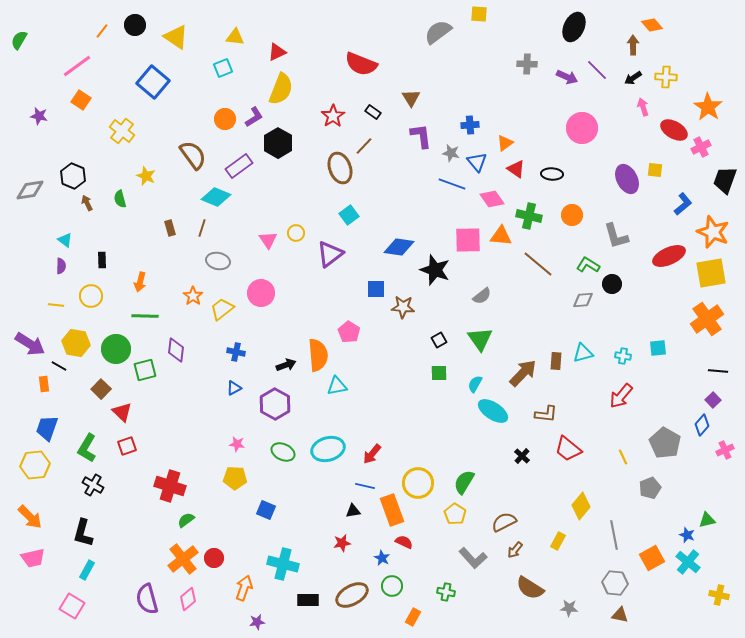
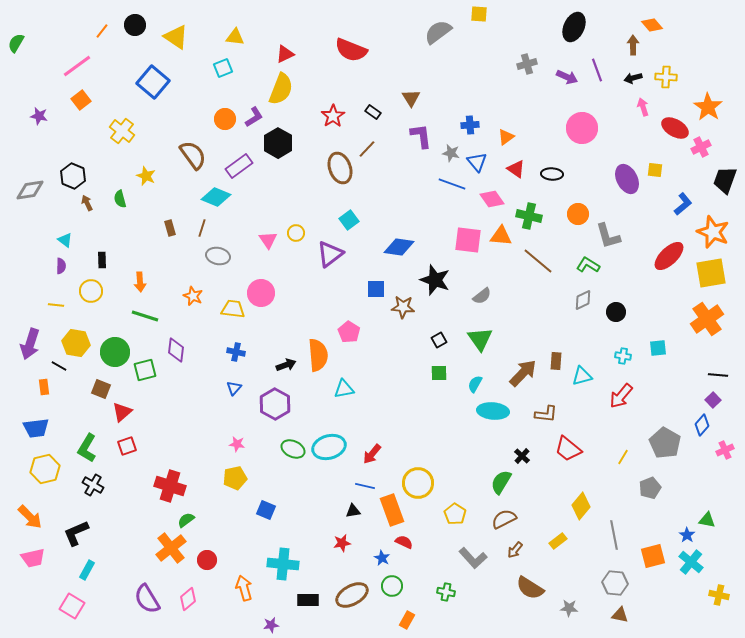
green semicircle at (19, 40): moved 3 px left, 3 px down
red triangle at (277, 52): moved 8 px right, 2 px down
red semicircle at (361, 64): moved 10 px left, 14 px up
gray cross at (527, 64): rotated 18 degrees counterclockwise
purple line at (597, 70): rotated 25 degrees clockwise
black arrow at (633, 78): rotated 18 degrees clockwise
orange square at (81, 100): rotated 18 degrees clockwise
red ellipse at (674, 130): moved 1 px right, 2 px up
orange triangle at (505, 143): moved 1 px right, 6 px up
brown line at (364, 146): moved 3 px right, 3 px down
cyan square at (349, 215): moved 5 px down
orange circle at (572, 215): moved 6 px right, 1 px up
gray L-shape at (616, 236): moved 8 px left
pink square at (468, 240): rotated 8 degrees clockwise
red ellipse at (669, 256): rotated 20 degrees counterclockwise
gray ellipse at (218, 261): moved 5 px up
brown line at (538, 264): moved 3 px up
black star at (435, 270): moved 10 px down
orange arrow at (140, 282): rotated 18 degrees counterclockwise
black circle at (612, 284): moved 4 px right, 28 px down
yellow circle at (91, 296): moved 5 px up
orange star at (193, 296): rotated 12 degrees counterclockwise
gray diamond at (583, 300): rotated 20 degrees counterclockwise
yellow trapezoid at (222, 309): moved 11 px right; rotated 45 degrees clockwise
green line at (145, 316): rotated 16 degrees clockwise
purple arrow at (30, 344): rotated 76 degrees clockwise
green circle at (116, 349): moved 1 px left, 3 px down
cyan triangle at (583, 353): moved 1 px left, 23 px down
black line at (718, 371): moved 4 px down
orange rectangle at (44, 384): moved 3 px down
cyan triangle at (337, 386): moved 7 px right, 3 px down
blue triangle at (234, 388): rotated 21 degrees counterclockwise
brown square at (101, 389): rotated 24 degrees counterclockwise
cyan ellipse at (493, 411): rotated 28 degrees counterclockwise
red triangle at (122, 412): rotated 35 degrees clockwise
blue trapezoid at (47, 428): moved 11 px left; rotated 116 degrees counterclockwise
cyan ellipse at (328, 449): moved 1 px right, 2 px up
green ellipse at (283, 452): moved 10 px right, 3 px up
yellow line at (623, 457): rotated 56 degrees clockwise
yellow hexagon at (35, 465): moved 10 px right, 4 px down; rotated 8 degrees counterclockwise
yellow pentagon at (235, 478): rotated 15 degrees counterclockwise
green semicircle at (464, 482): moved 37 px right
green triangle at (707, 520): rotated 24 degrees clockwise
brown semicircle at (504, 522): moved 3 px up
black L-shape at (83, 533): moved 7 px left; rotated 52 degrees clockwise
blue star at (687, 535): rotated 14 degrees clockwise
yellow rectangle at (558, 541): rotated 24 degrees clockwise
red circle at (214, 558): moved 7 px left, 2 px down
orange square at (652, 558): moved 1 px right, 2 px up; rotated 15 degrees clockwise
orange cross at (183, 559): moved 12 px left, 11 px up
cyan cross at (688, 562): moved 3 px right
cyan cross at (283, 564): rotated 8 degrees counterclockwise
orange arrow at (244, 588): rotated 35 degrees counterclockwise
purple semicircle at (147, 599): rotated 16 degrees counterclockwise
orange rectangle at (413, 617): moved 6 px left, 3 px down
purple star at (257, 622): moved 14 px right, 3 px down
